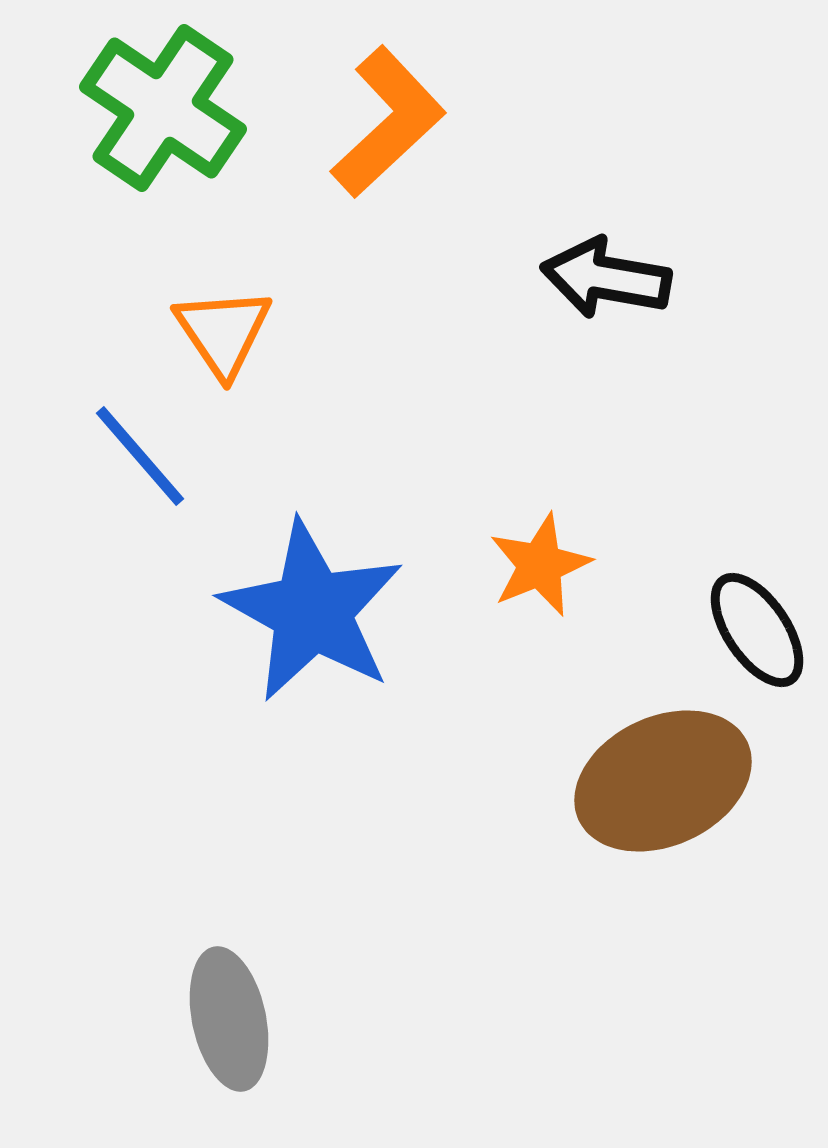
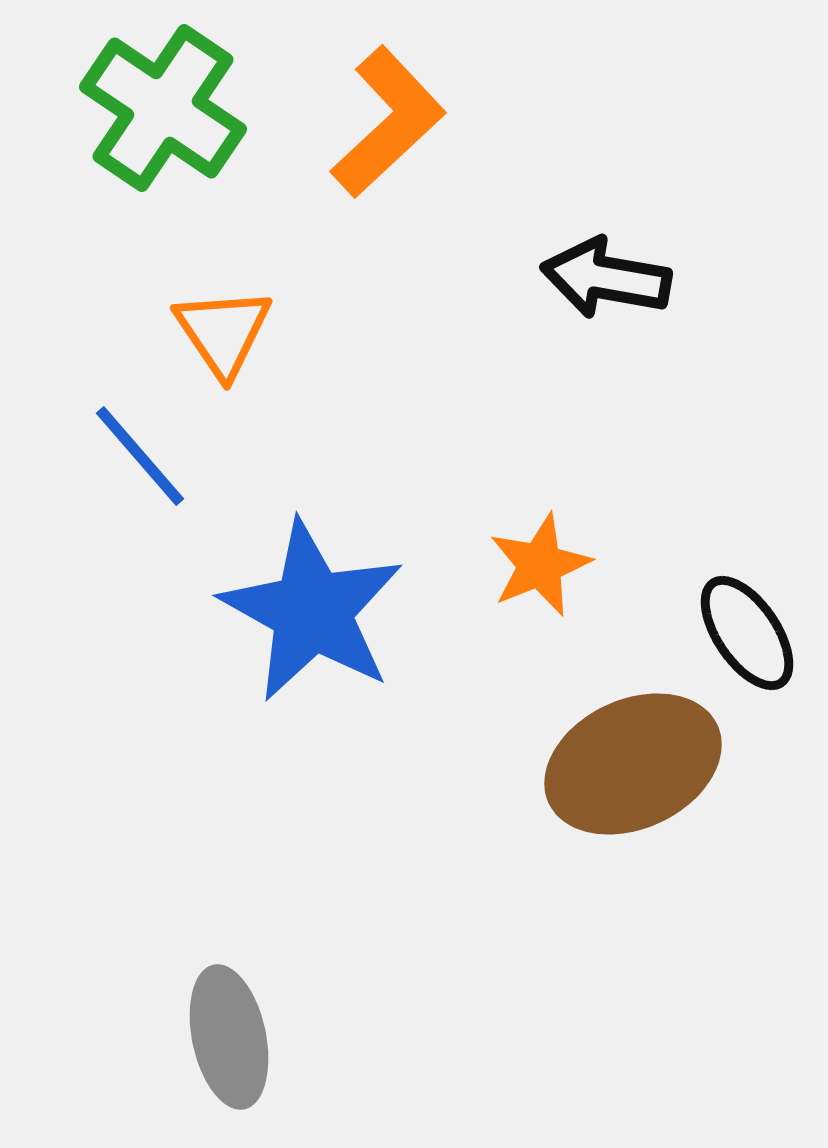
black ellipse: moved 10 px left, 3 px down
brown ellipse: moved 30 px left, 17 px up
gray ellipse: moved 18 px down
